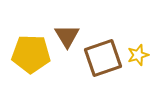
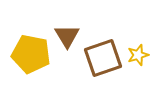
yellow pentagon: rotated 9 degrees clockwise
